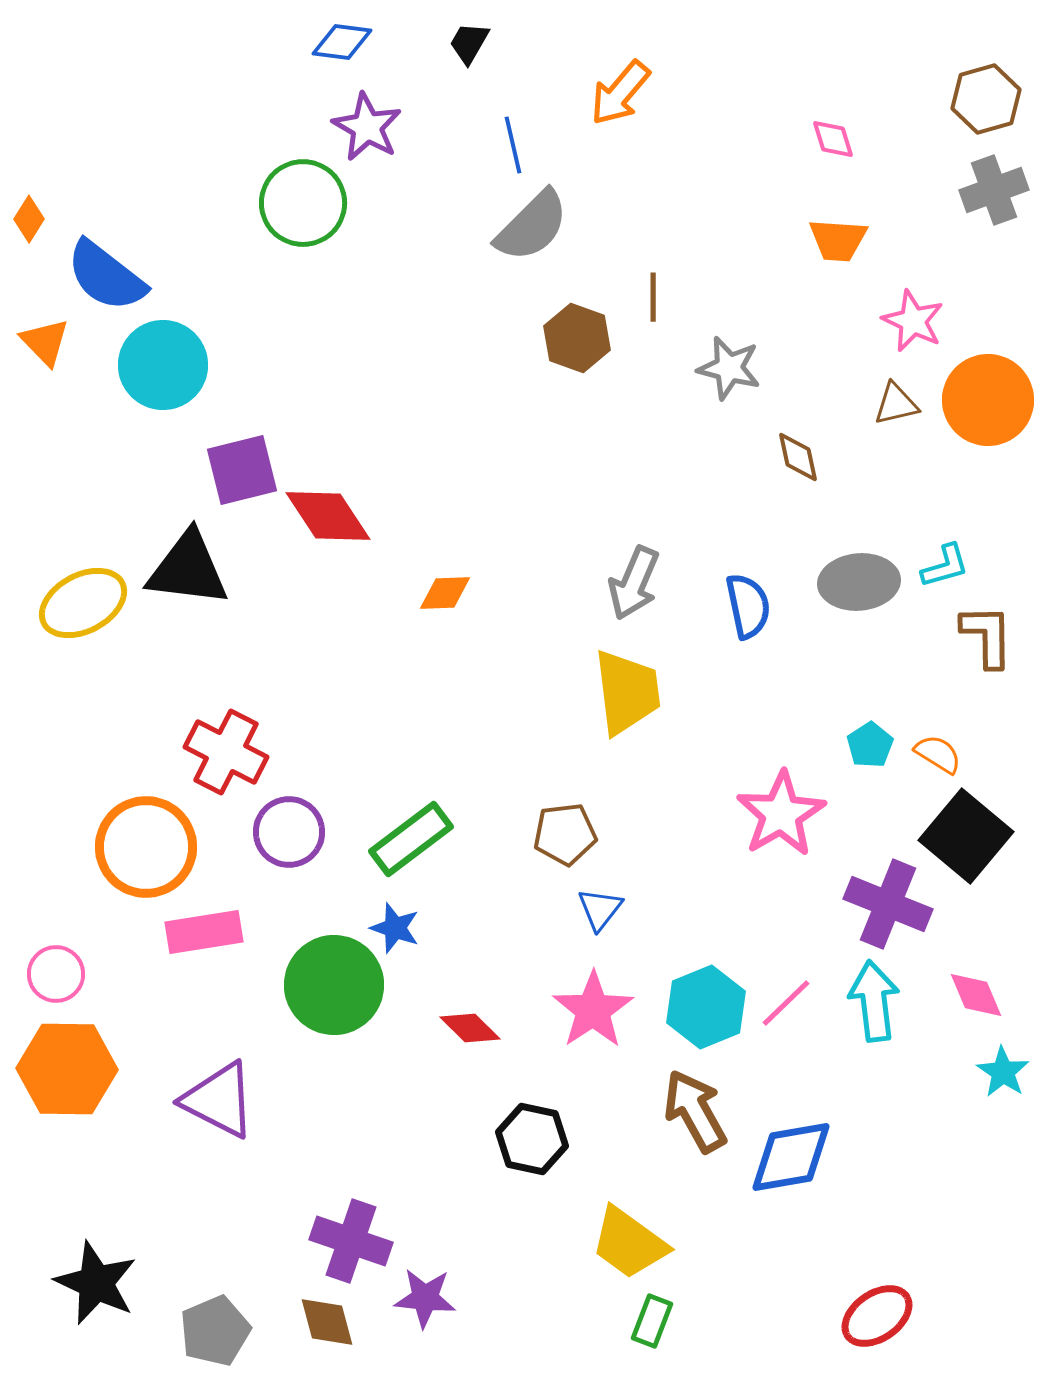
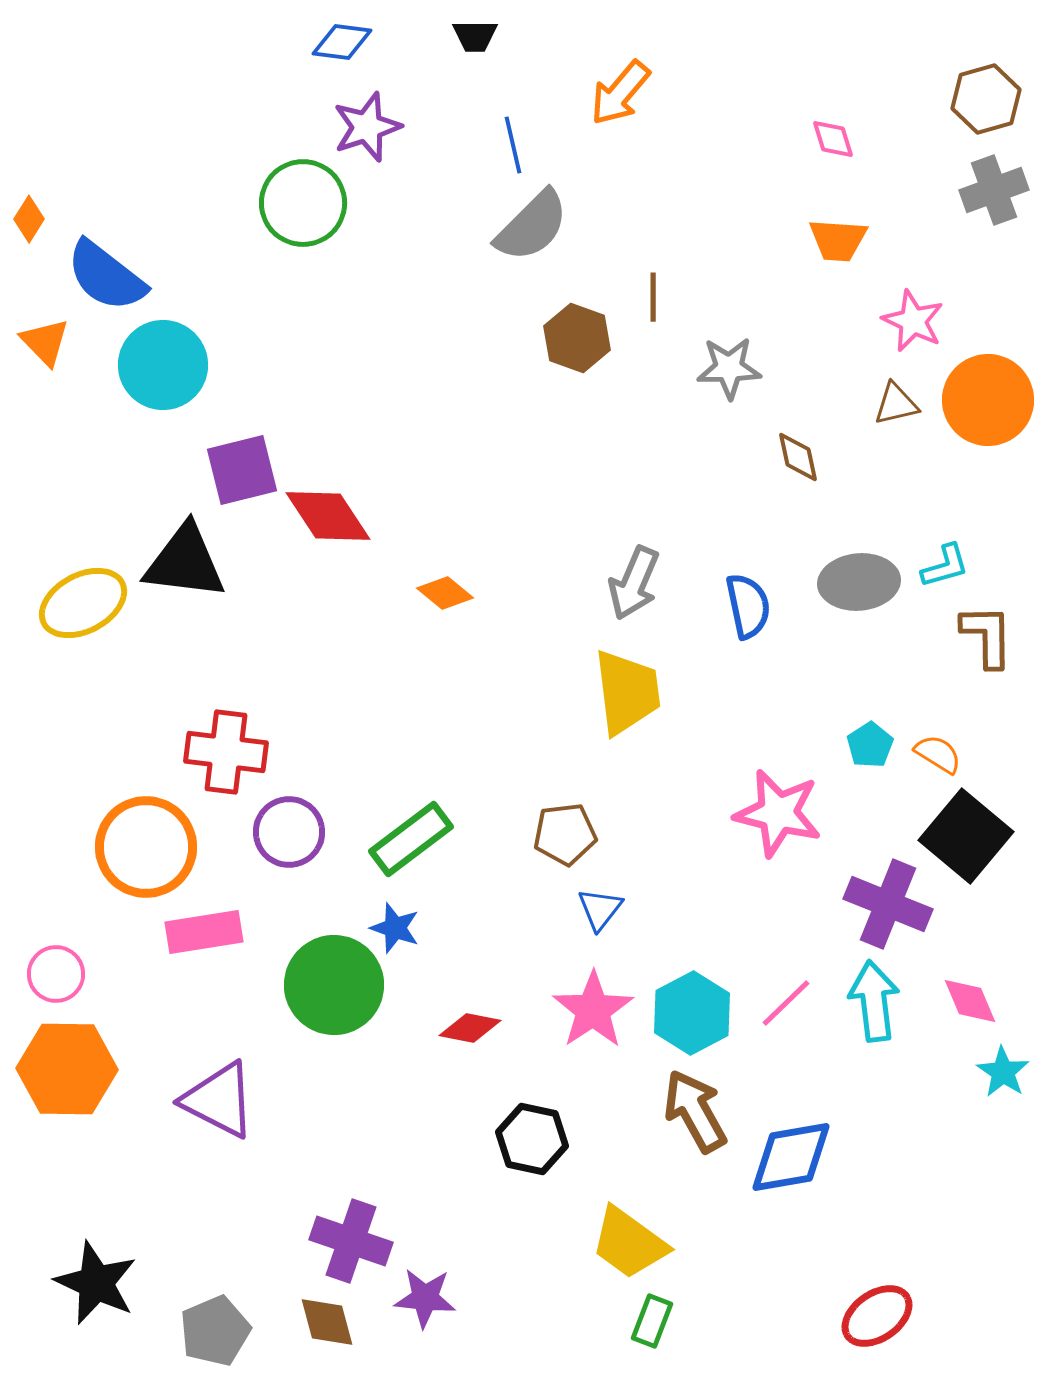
black trapezoid at (469, 43): moved 6 px right, 7 px up; rotated 120 degrees counterclockwise
purple star at (367, 127): rotated 24 degrees clockwise
gray star at (729, 368): rotated 16 degrees counterclockwise
black triangle at (188, 569): moved 3 px left, 7 px up
orange diamond at (445, 593): rotated 42 degrees clockwise
red cross at (226, 752): rotated 20 degrees counterclockwise
pink star at (781, 814): moved 3 px left, 1 px up; rotated 28 degrees counterclockwise
pink diamond at (976, 995): moved 6 px left, 6 px down
cyan hexagon at (706, 1007): moved 14 px left, 6 px down; rotated 6 degrees counterclockwise
red diamond at (470, 1028): rotated 34 degrees counterclockwise
